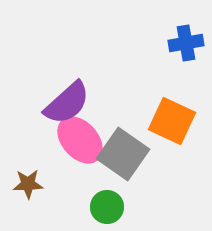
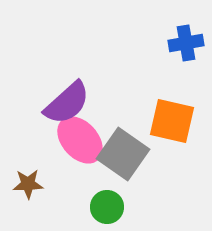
orange square: rotated 12 degrees counterclockwise
